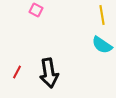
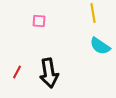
pink square: moved 3 px right, 11 px down; rotated 24 degrees counterclockwise
yellow line: moved 9 px left, 2 px up
cyan semicircle: moved 2 px left, 1 px down
